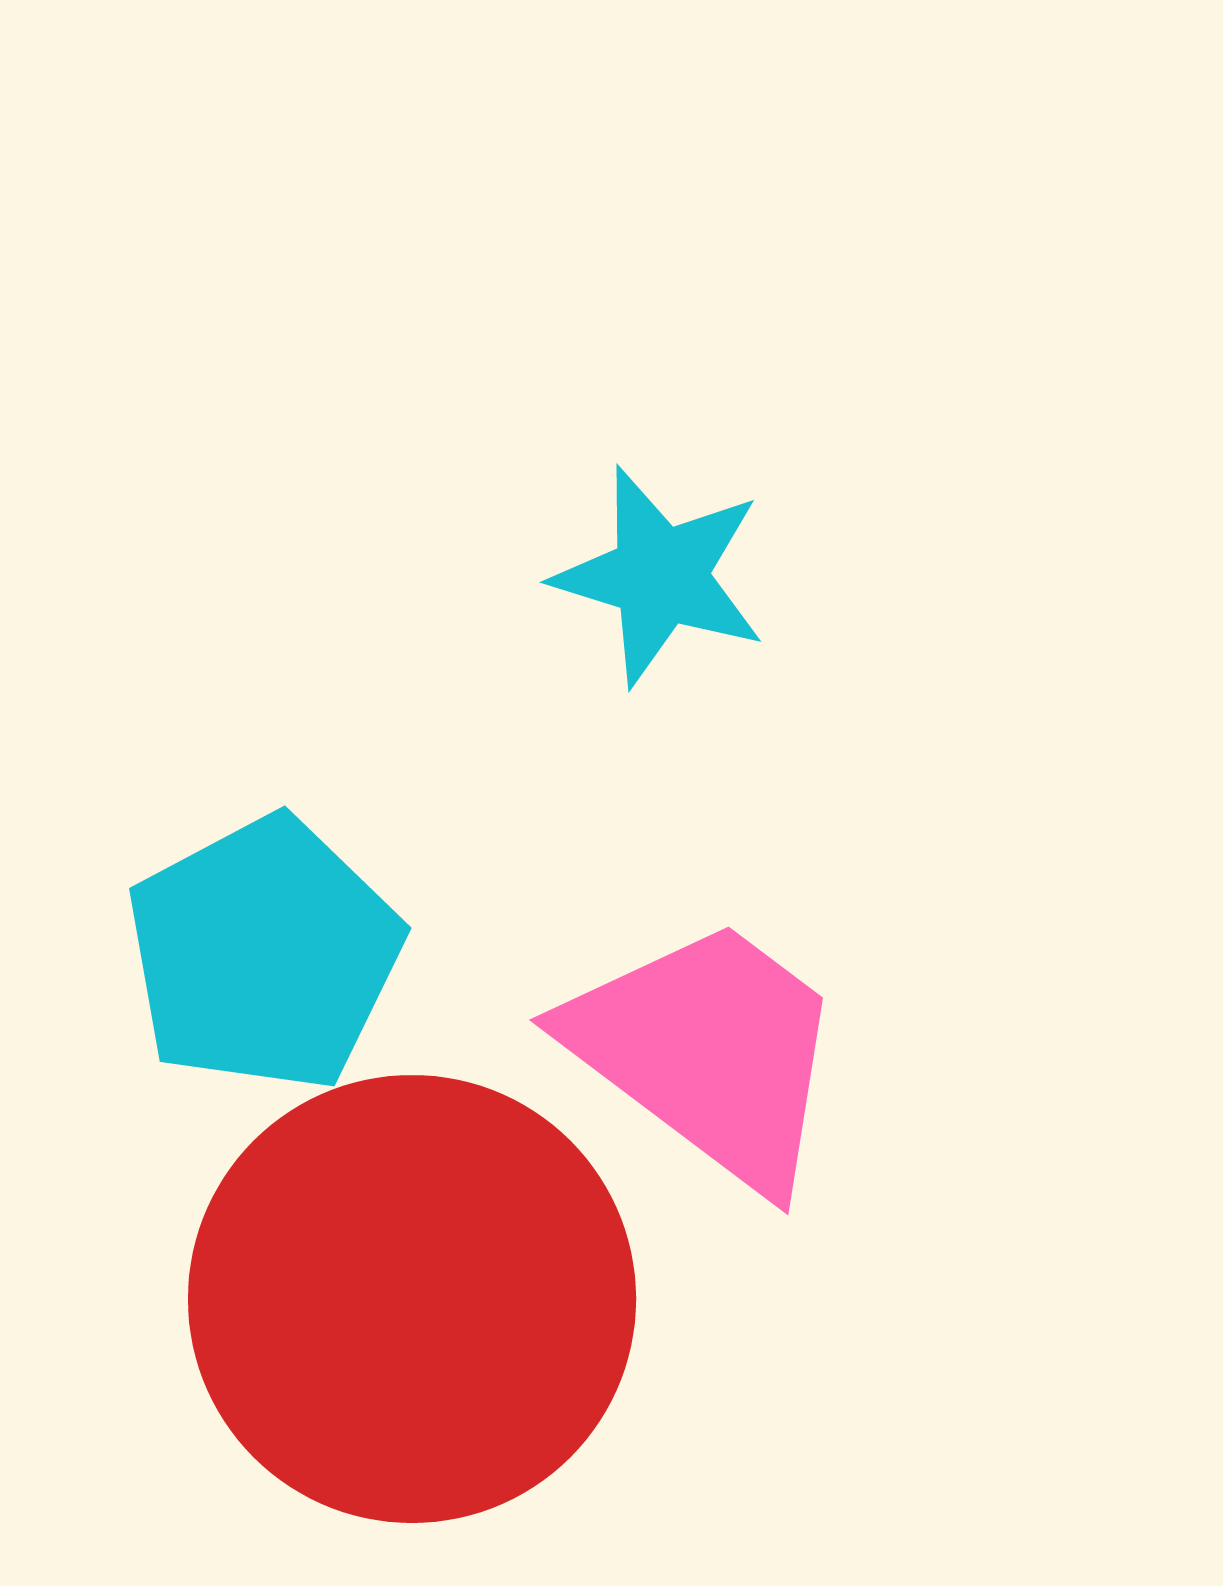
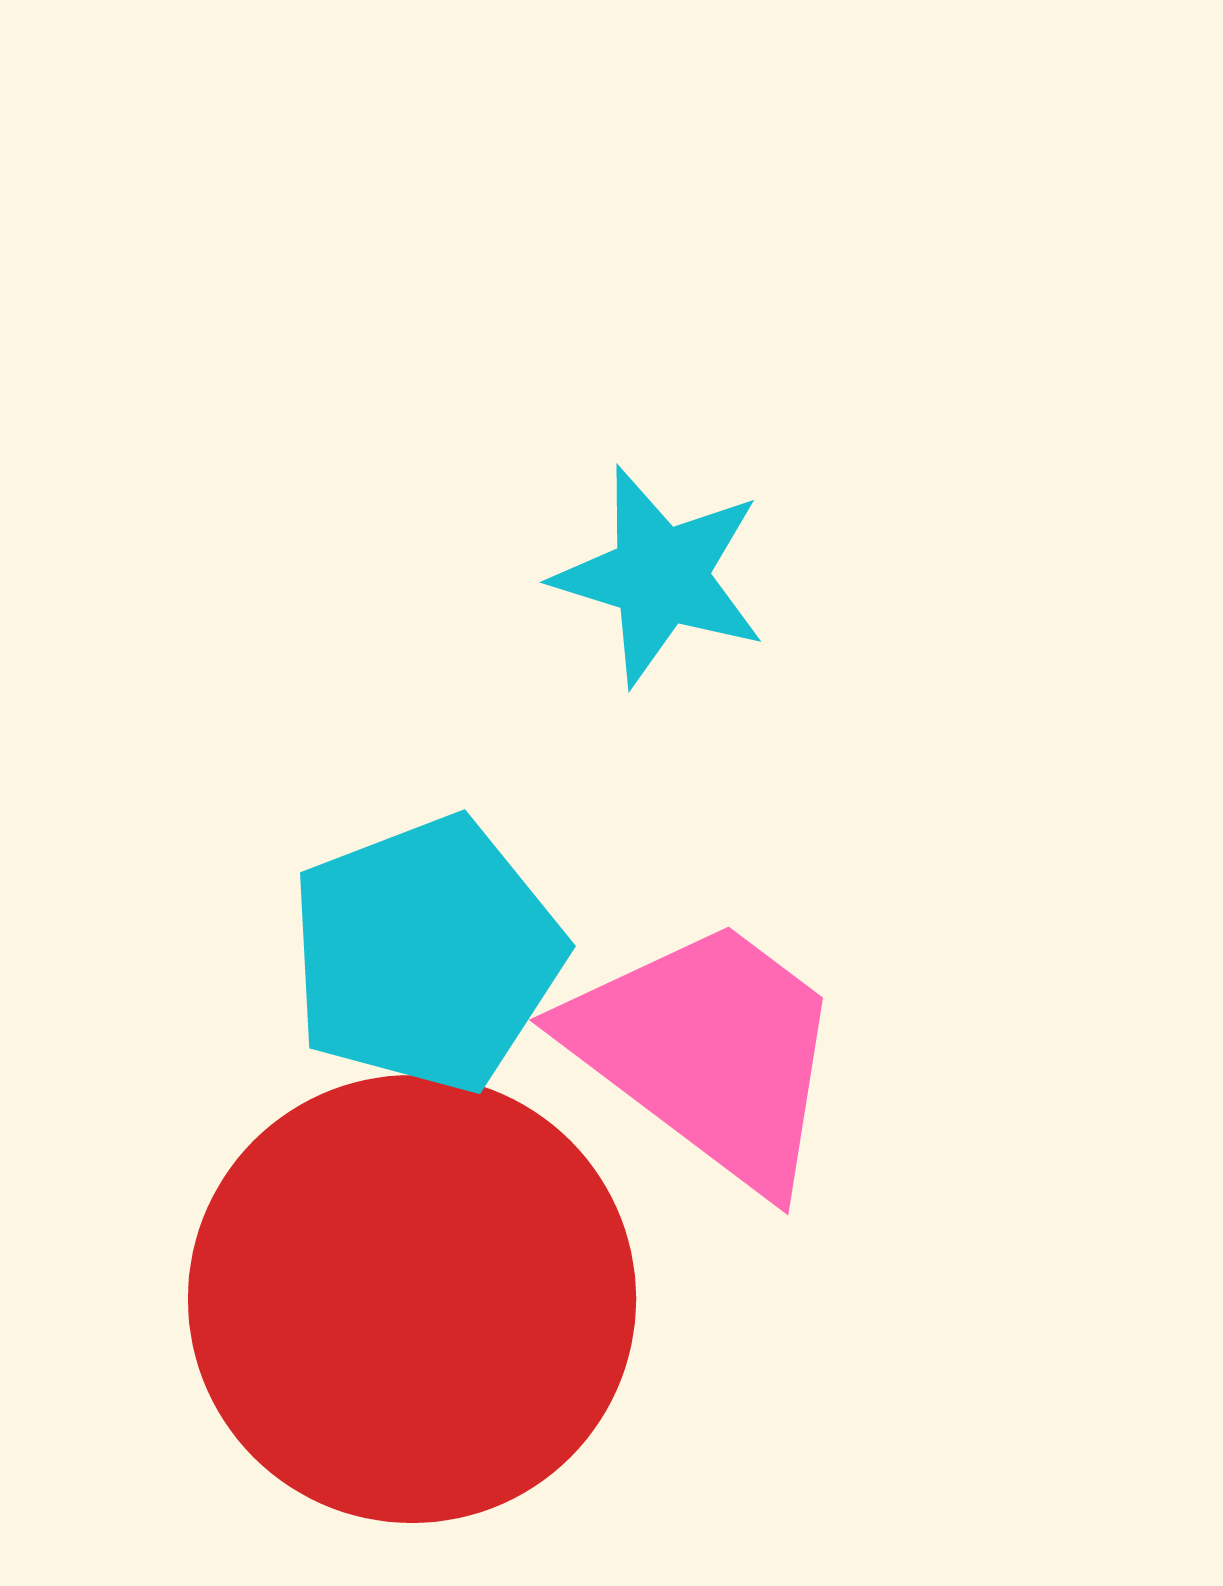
cyan pentagon: moved 162 px right; rotated 7 degrees clockwise
